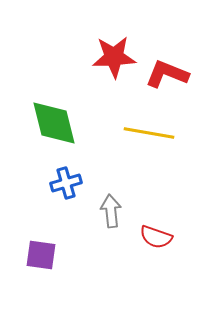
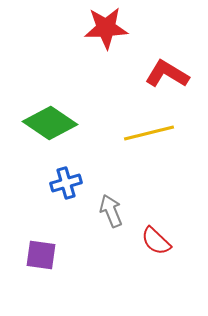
red star: moved 8 px left, 29 px up
red L-shape: rotated 9 degrees clockwise
green diamond: moved 4 px left; rotated 42 degrees counterclockwise
yellow line: rotated 24 degrees counterclockwise
gray arrow: rotated 16 degrees counterclockwise
red semicircle: moved 4 px down; rotated 24 degrees clockwise
